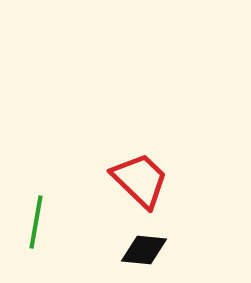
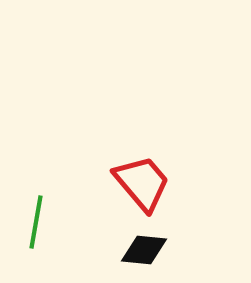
red trapezoid: moved 2 px right, 3 px down; rotated 6 degrees clockwise
